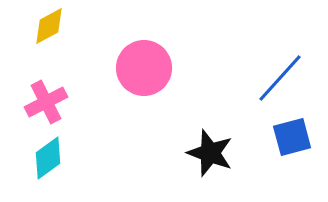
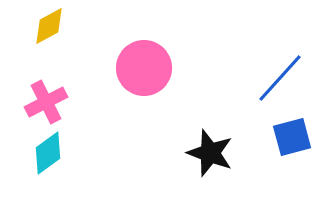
cyan diamond: moved 5 px up
